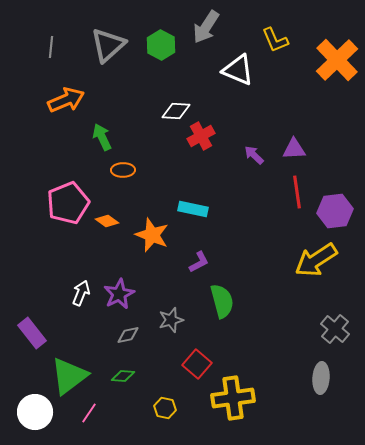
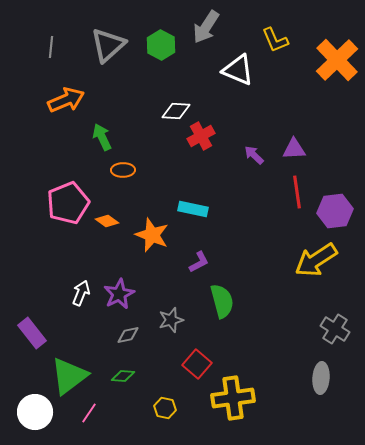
gray cross: rotated 8 degrees counterclockwise
